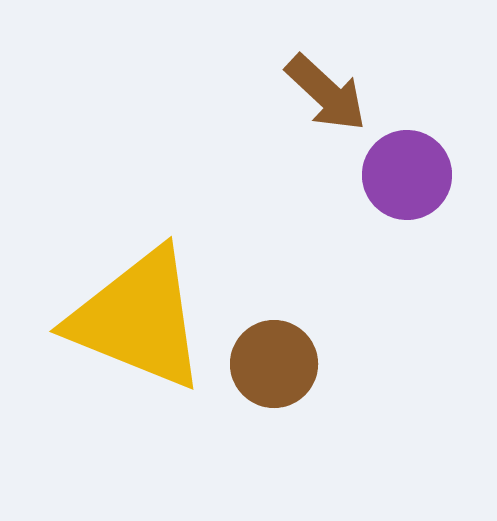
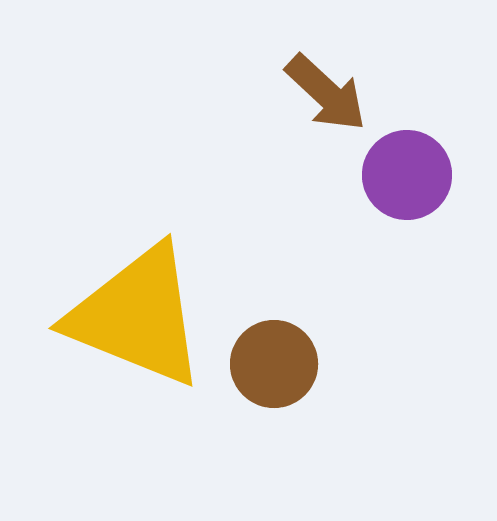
yellow triangle: moved 1 px left, 3 px up
